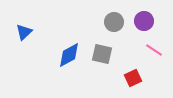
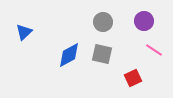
gray circle: moved 11 px left
